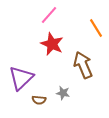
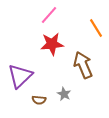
red star: rotated 30 degrees counterclockwise
purple triangle: moved 1 px left, 2 px up
gray star: moved 1 px right, 1 px down; rotated 16 degrees clockwise
